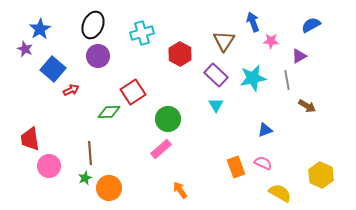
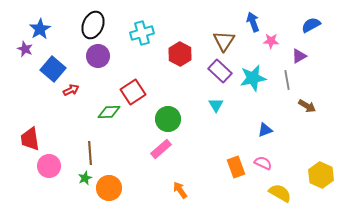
purple rectangle: moved 4 px right, 4 px up
